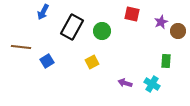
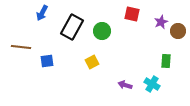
blue arrow: moved 1 px left, 1 px down
blue square: rotated 24 degrees clockwise
purple arrow: moved 2 px down
